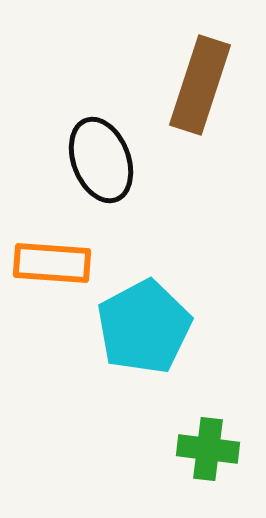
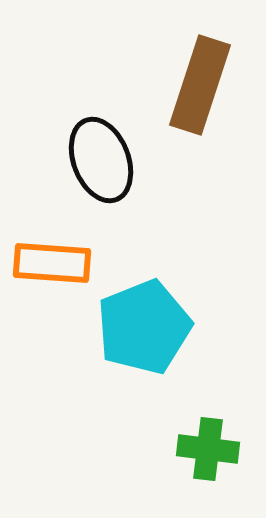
cyan pentagon: rotated 6 degrees clockwise
